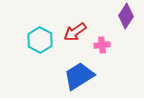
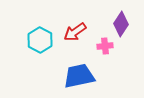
purple diamond: moved 5 px left, 8 px down
pink cross: moved 3 px right, 1 px down
blue trapezoid: rotated 20 degrees clockwise
